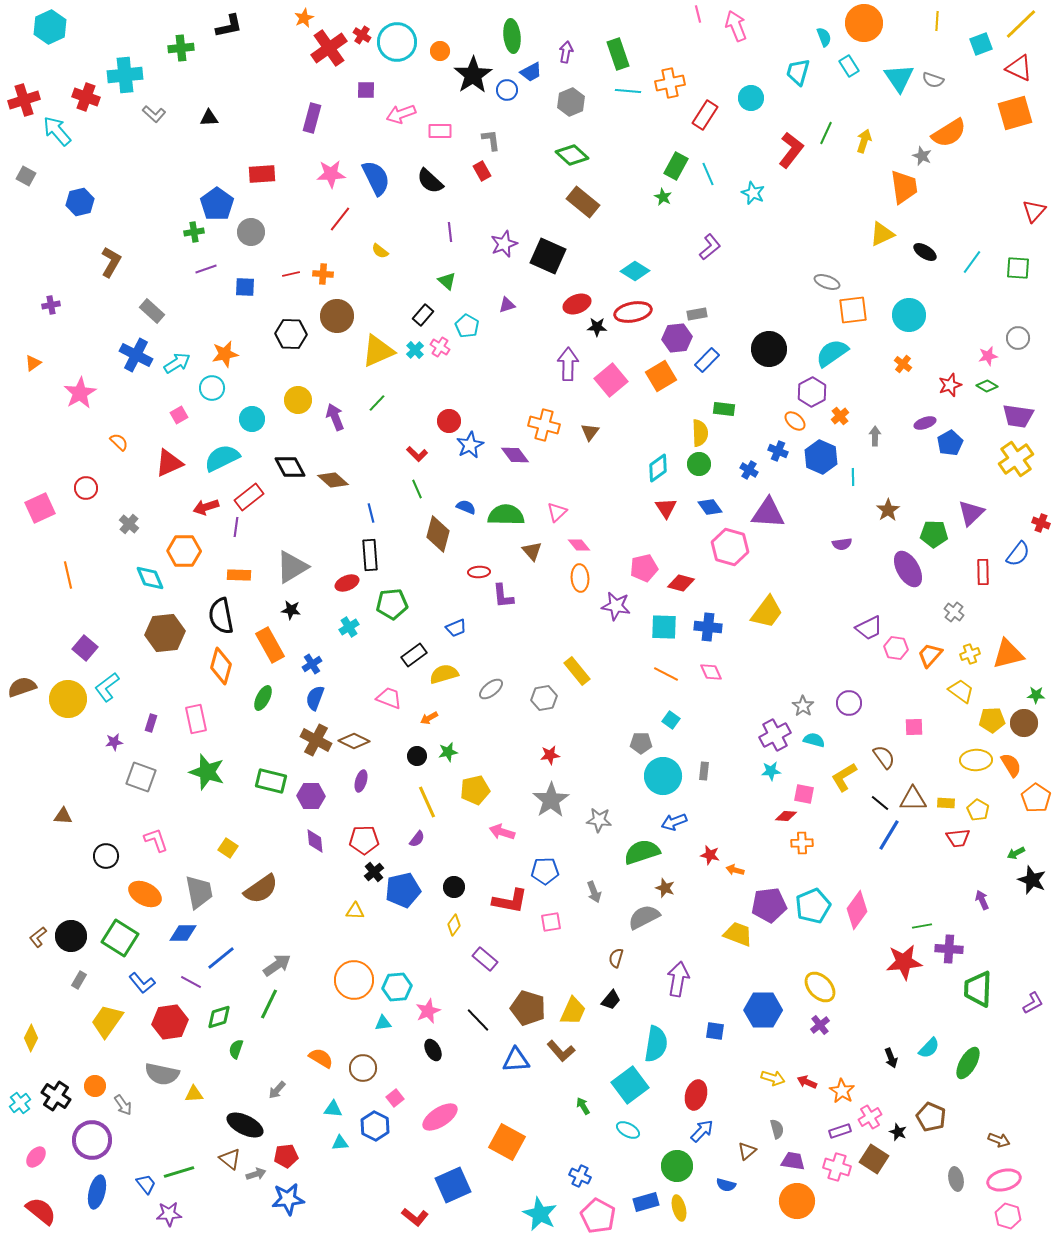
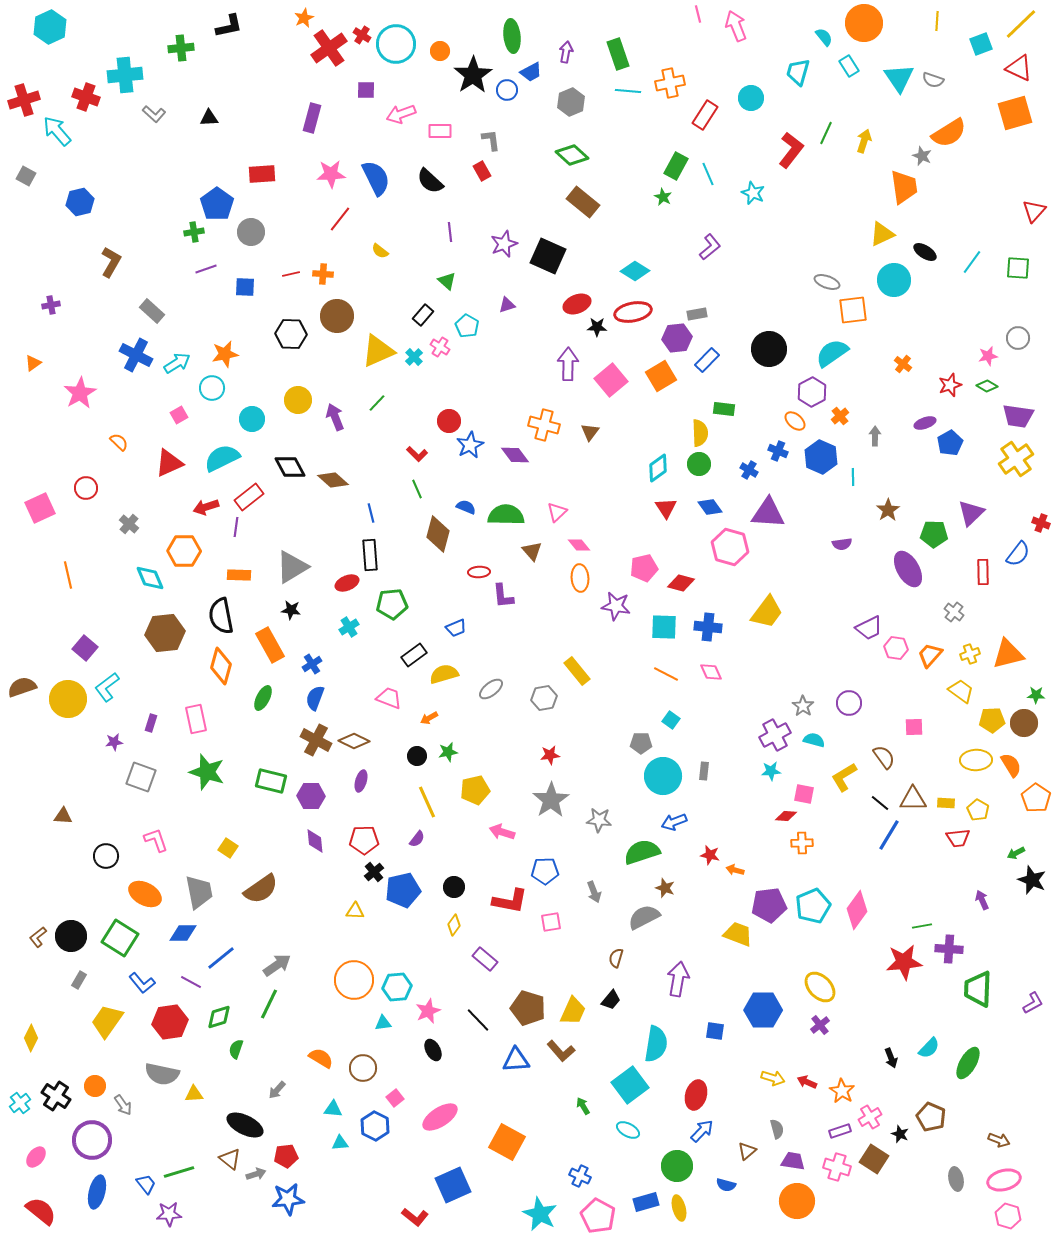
cyan semicircle at (824, 37): rotated 18 degrees counterclockwise
cyan circle at (397, 42): moved 1 px left, 2 px down
cyan circle at (909, 315): moved 15 px left, 35 px up
cyan cross at (415, 350): moved 1 px left, 7 px down
black star at (898, 1132): moved 2 px right, 2 px down
